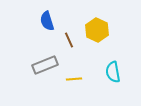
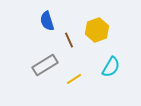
yellow hexagon: rotated 15 degrees clockwise
gray rectangle: rotated 10 degrees counterclockwise
cyan semicircle: moved 2 px left, 5 px up; rotated 140 degrees counterclockwise
yellow line: rotated 28 degrees counterclockwise
